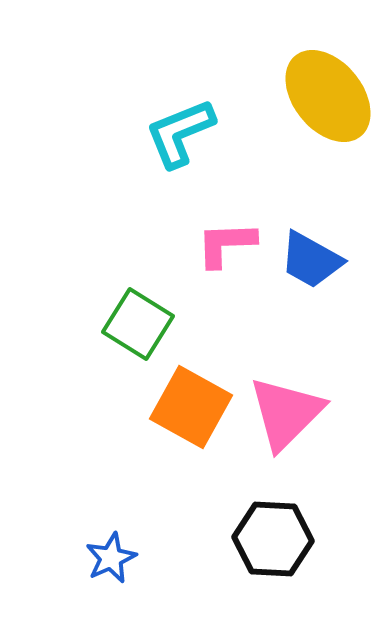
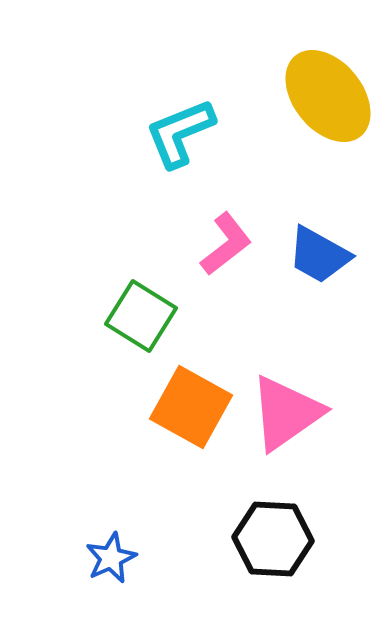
pink L-shape: rotated 144 degrees clockwise
blue trapezoid: moved 8 px right, 5 px up
green square: moved 3 px right, 8 px up
pink triangle: rotated 10 degrees clockwise
